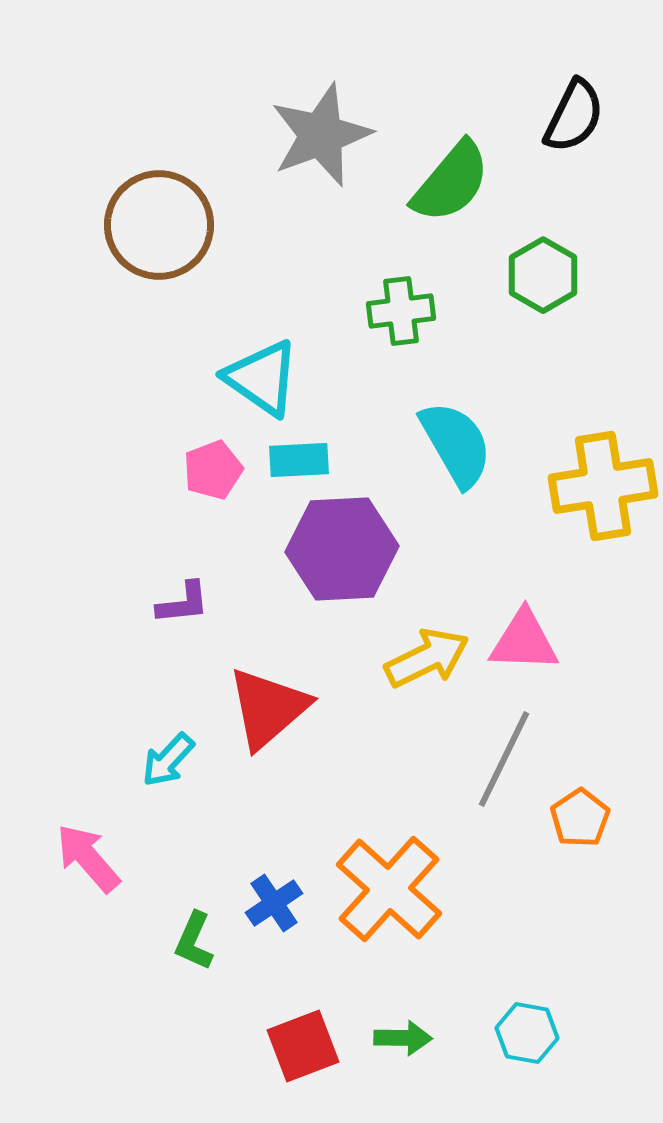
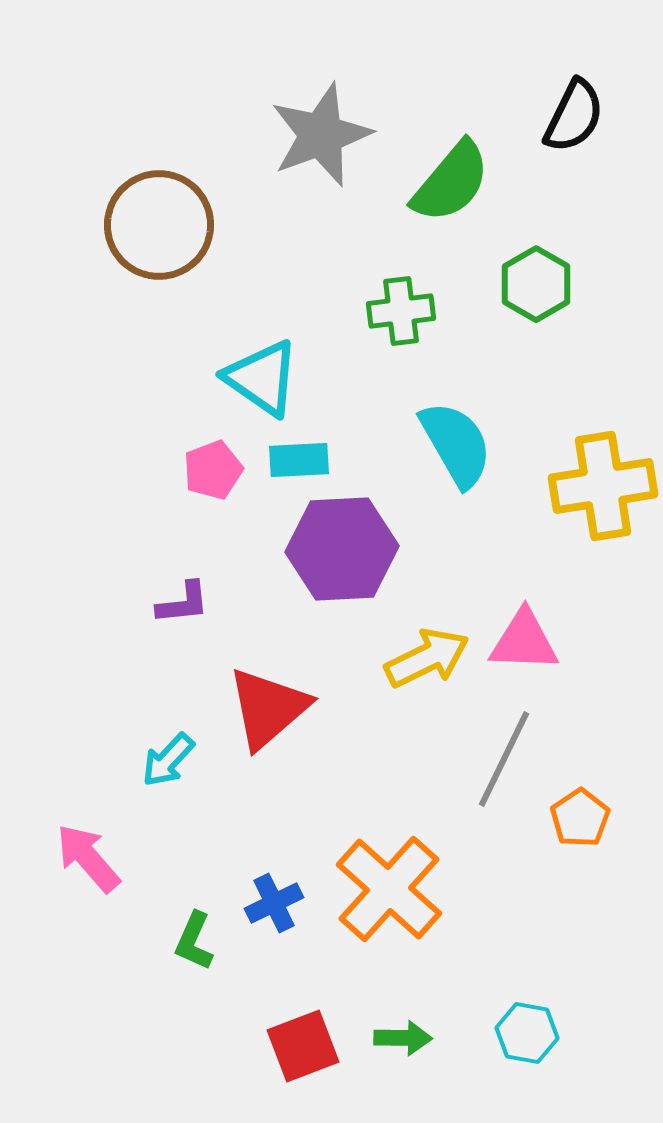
green hexagon: moved 7 px left, 9 px down
blue cross: rotated 8 degrees clockwise
